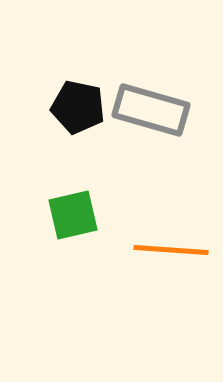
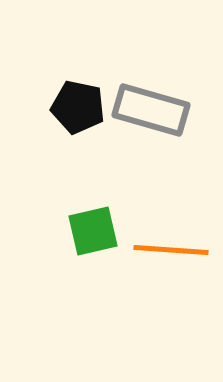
green square: moved 20 px right, 16 px down
